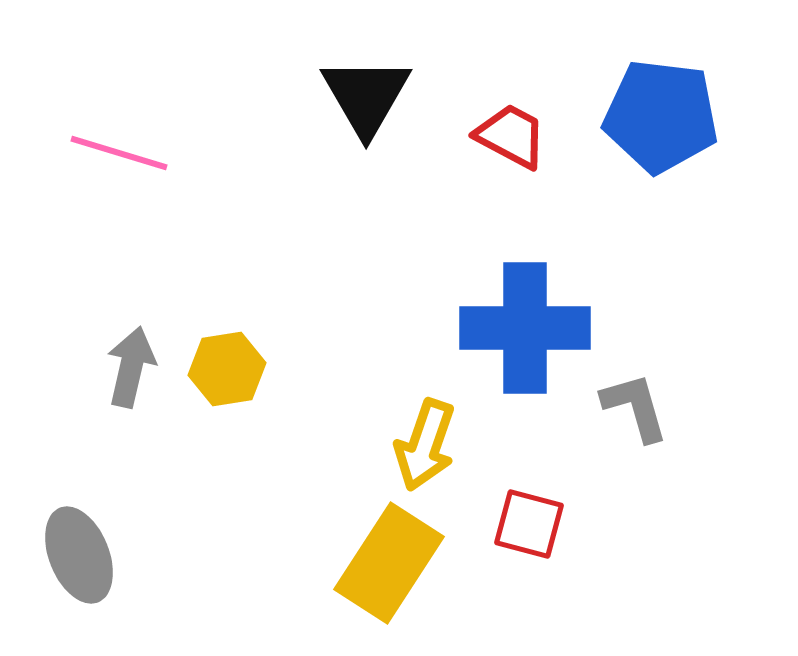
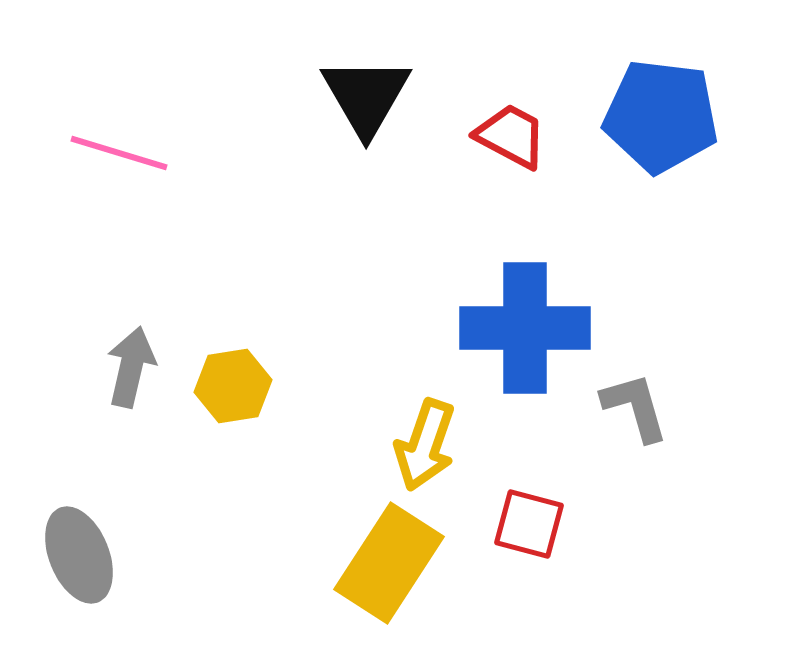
yellow hexagon: moved 6 px right, 17 px down
